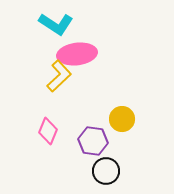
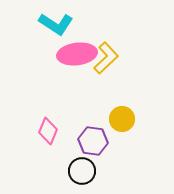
yellow L-shape: moved 47 px right, 18 px up
black circle: moved 24 px left
